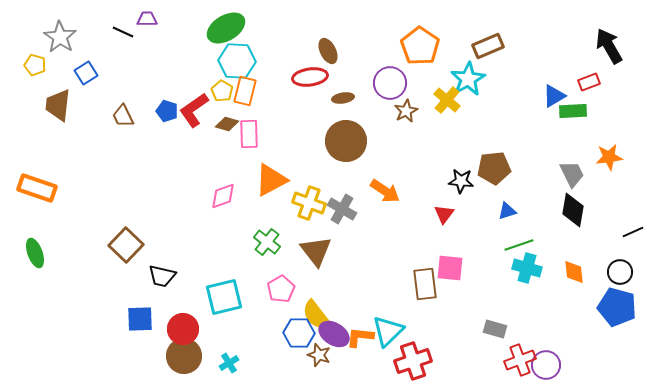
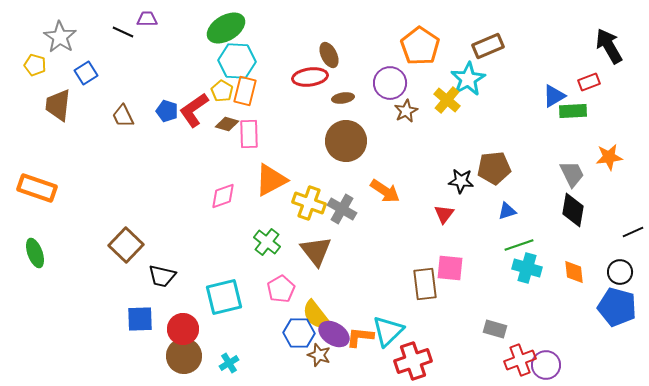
brown ellipse at (328, 51): moved 1 px right, 4 px down
